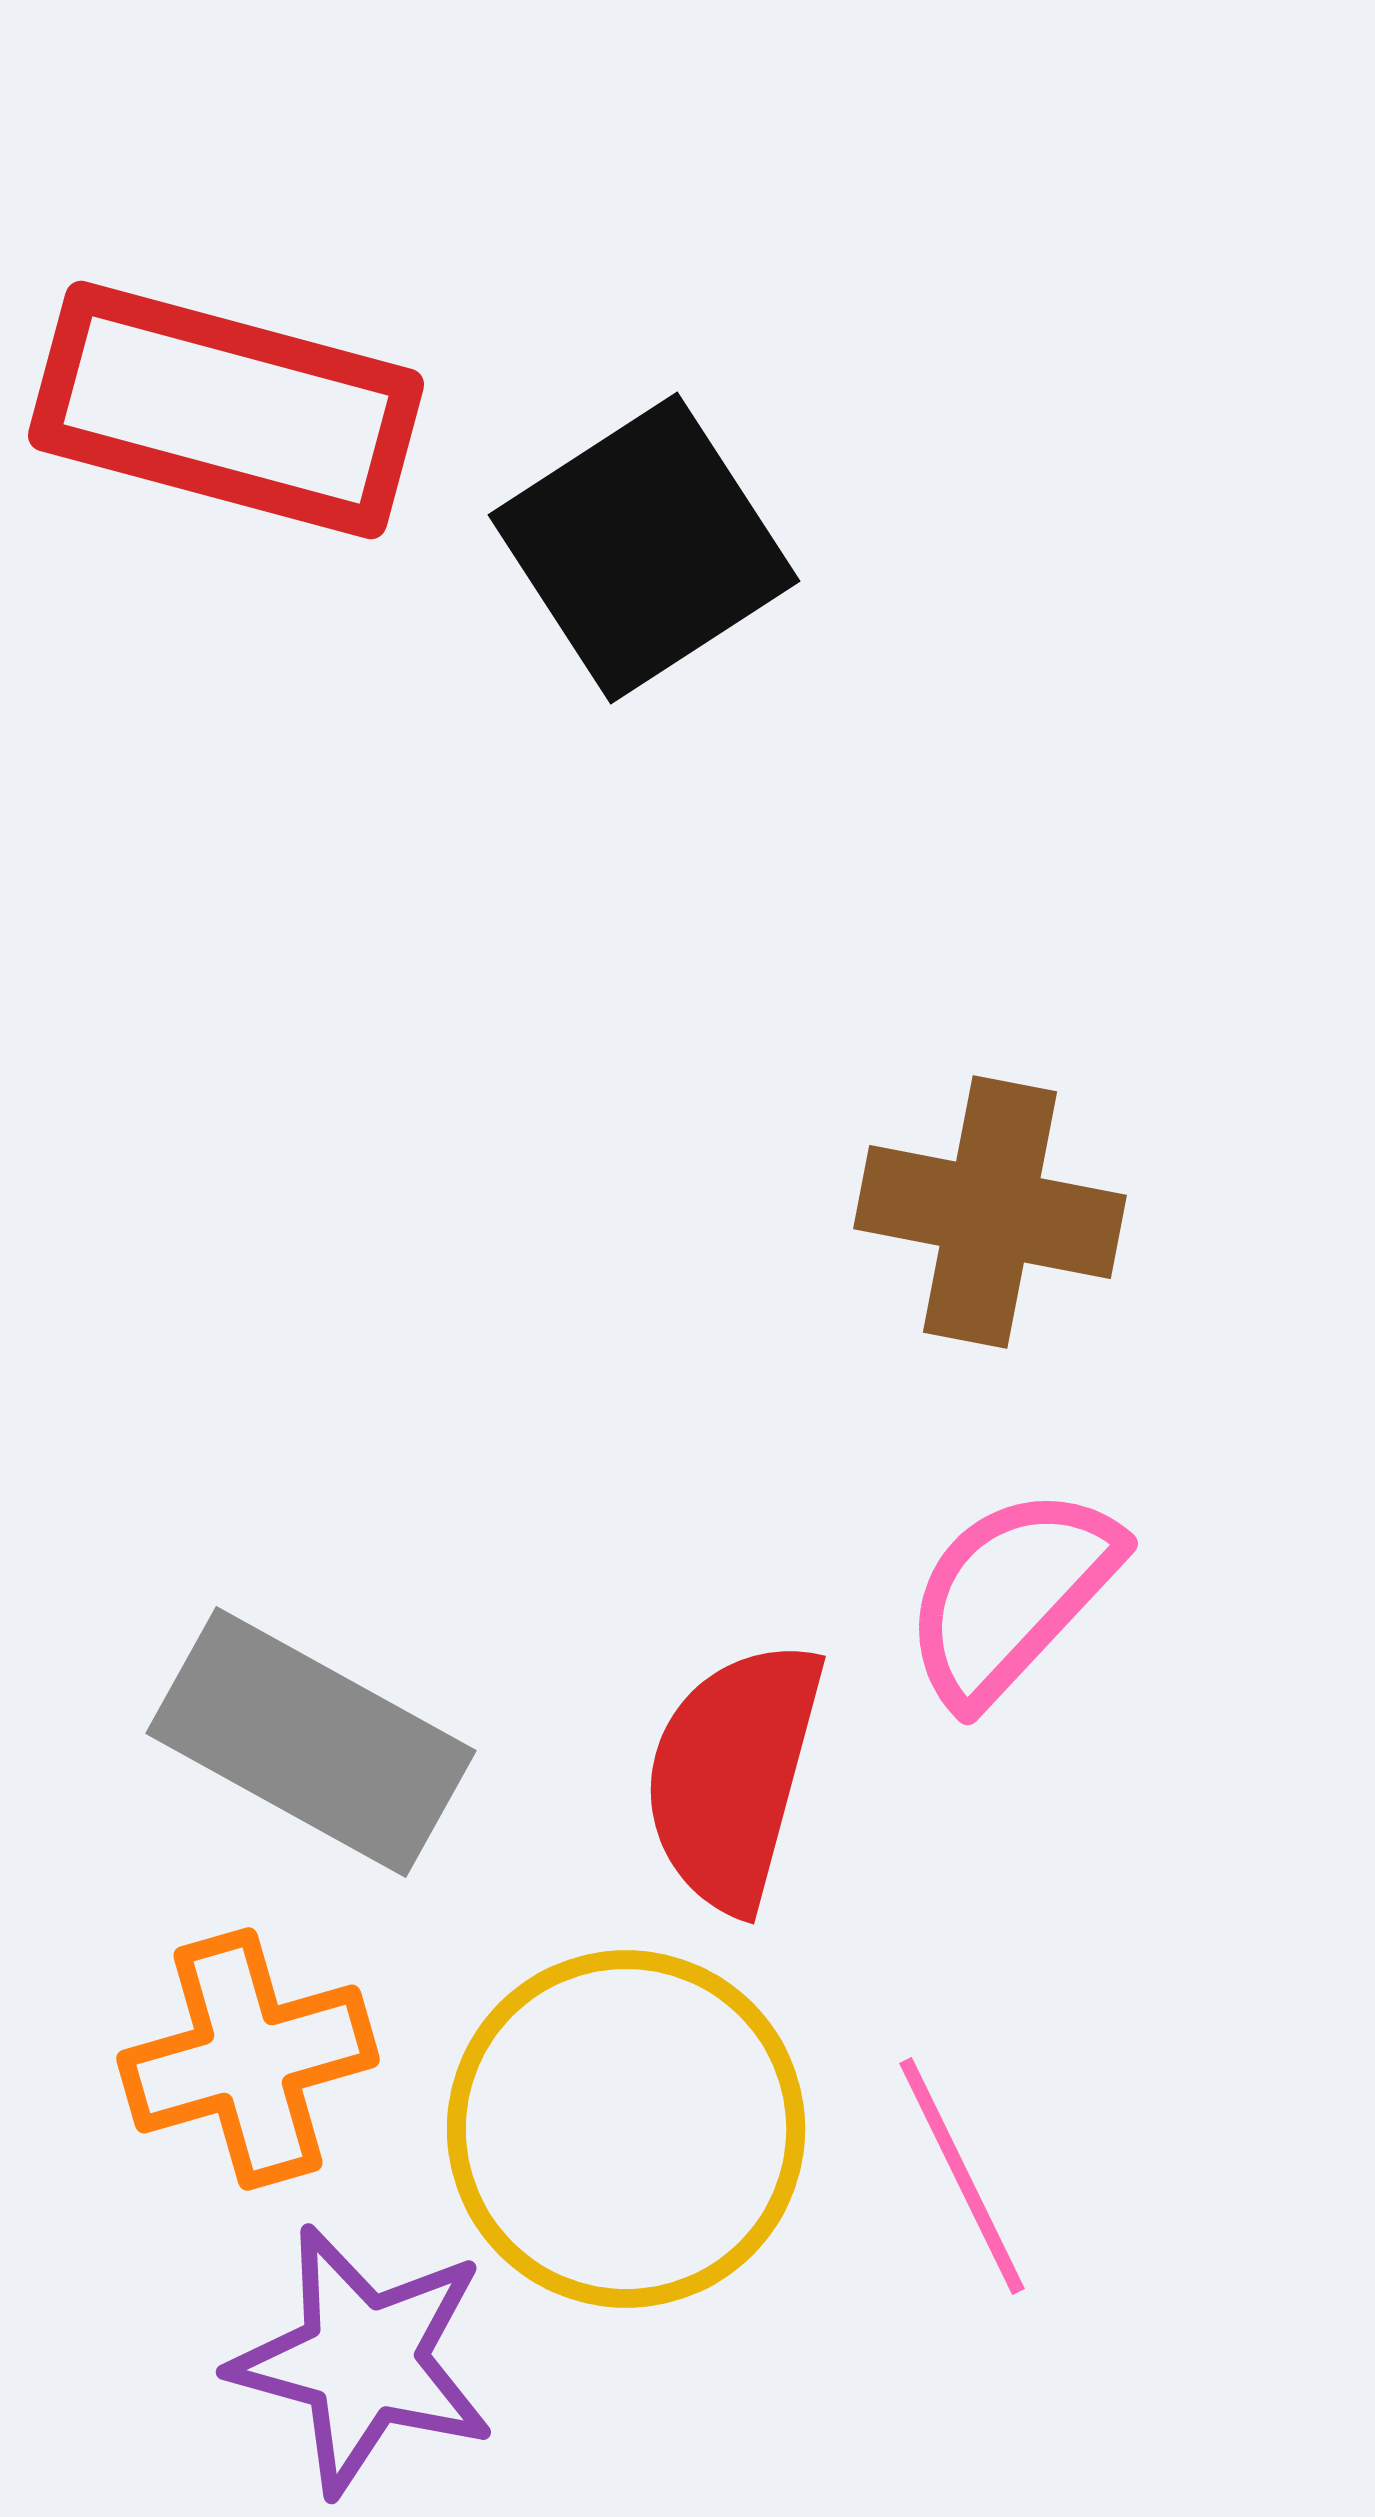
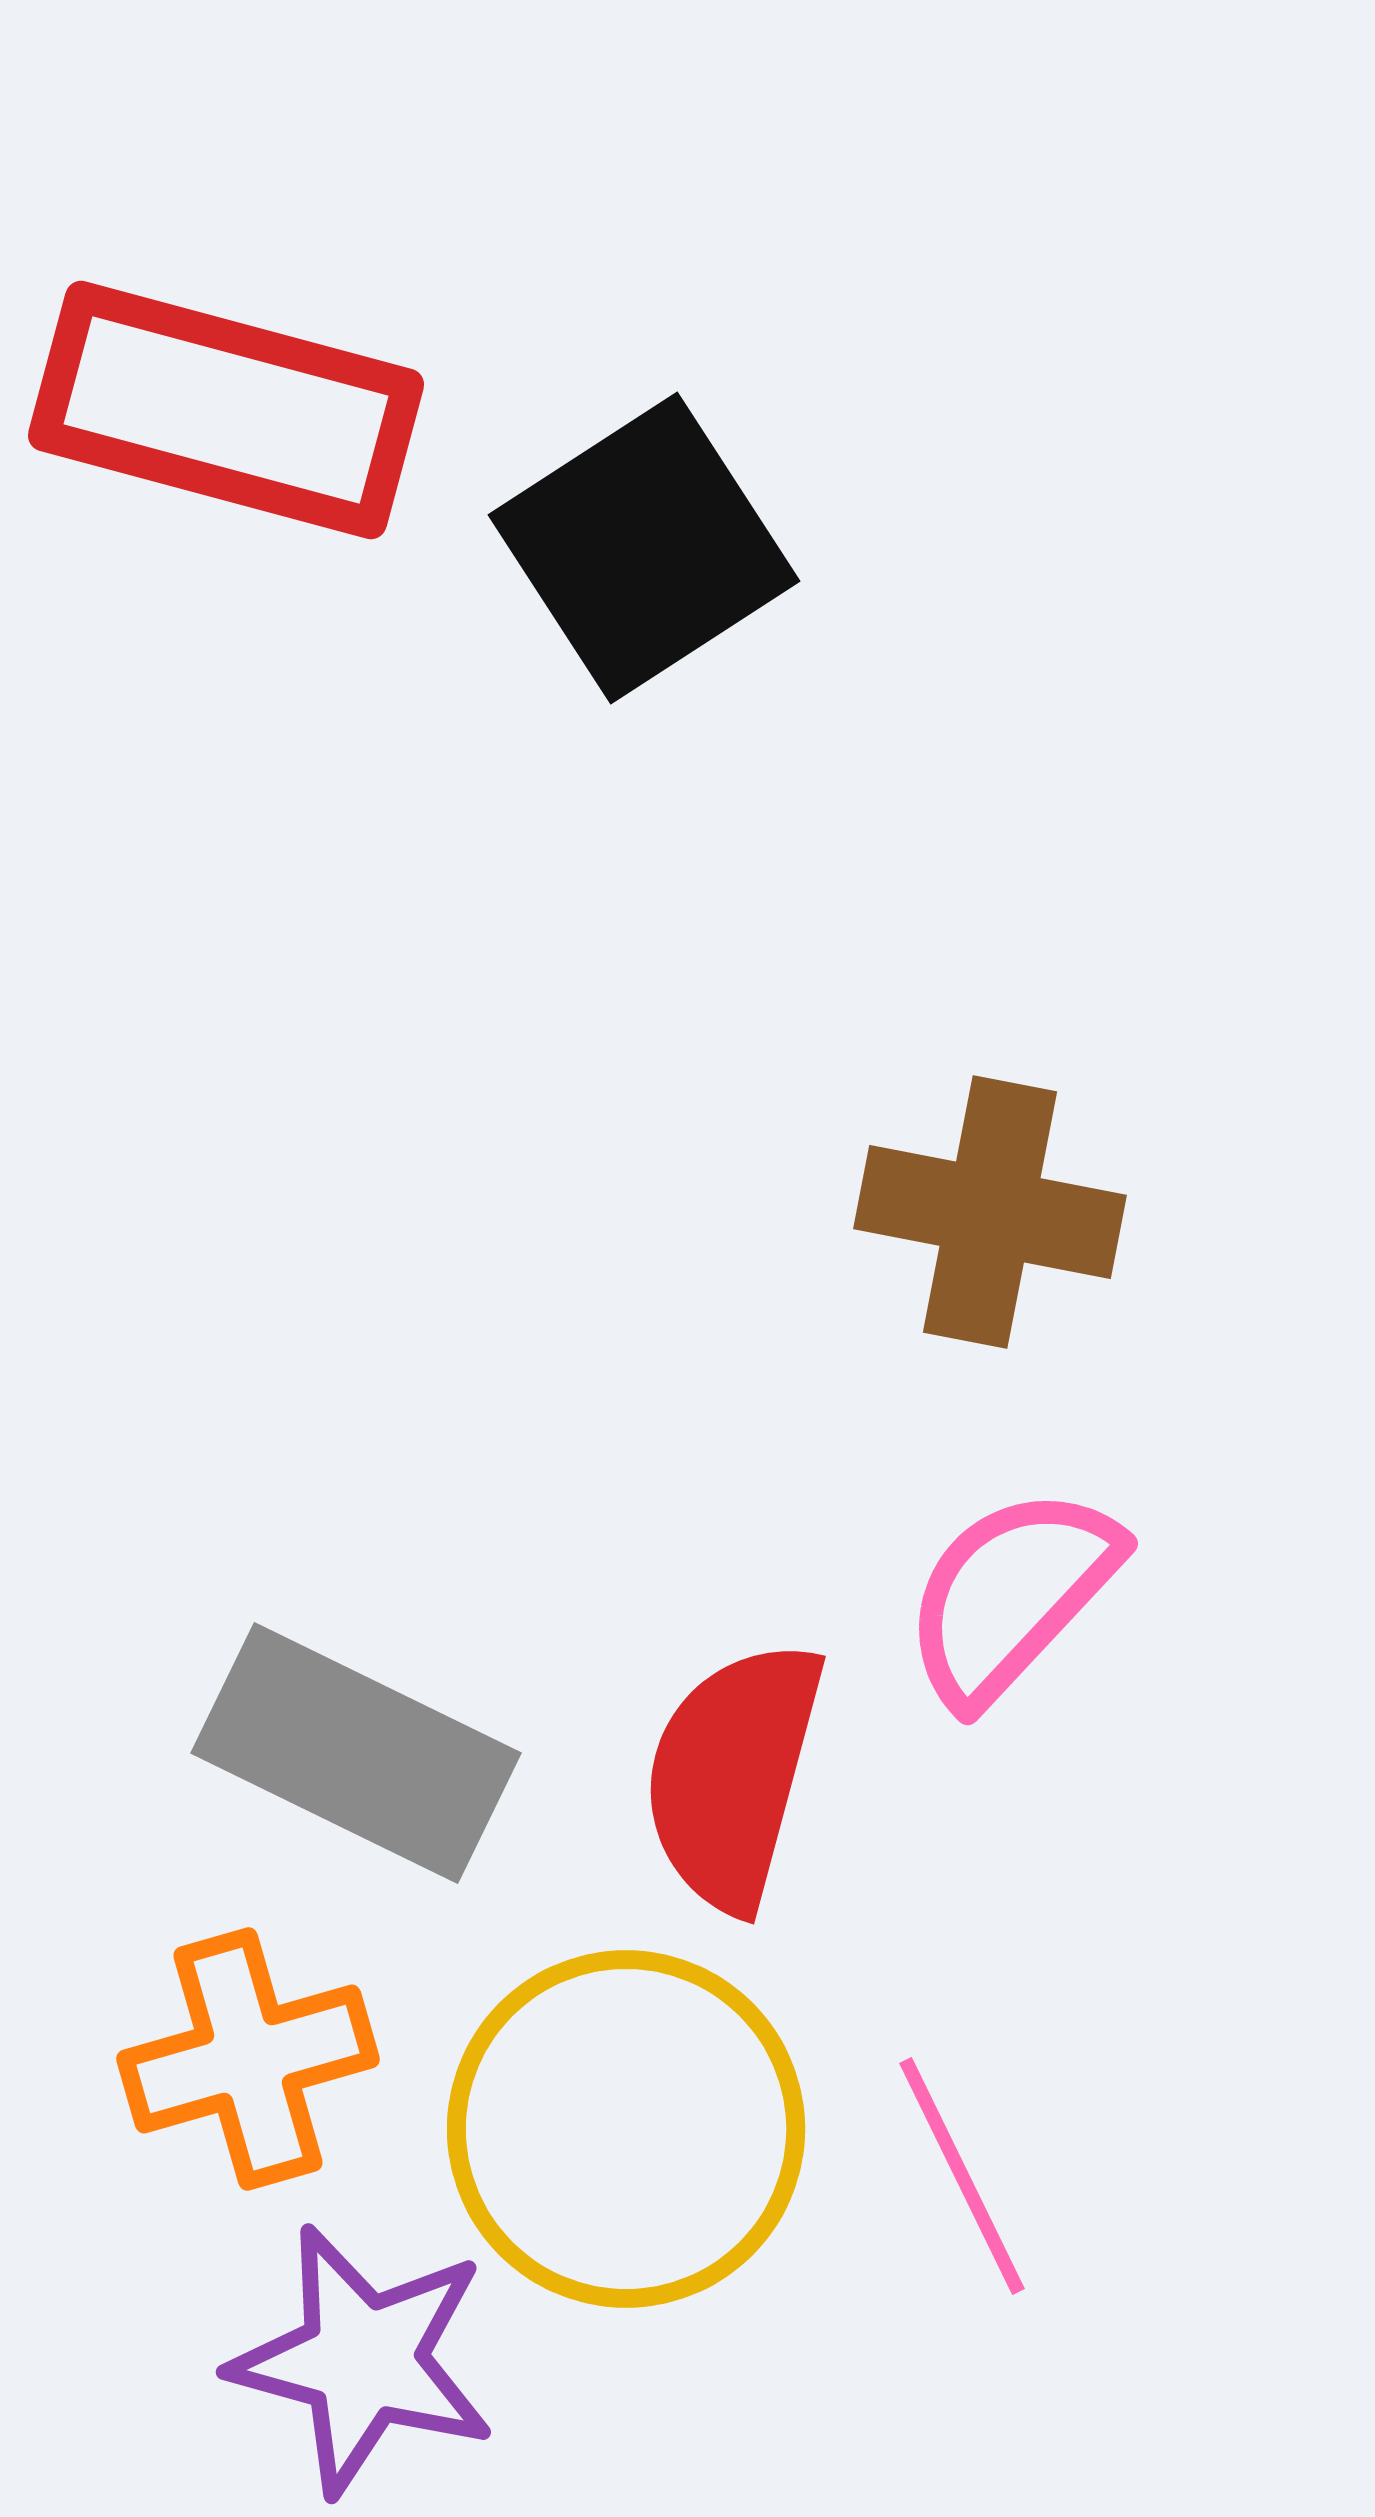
gray rectangle: moved 45 px right, 11 px down; rotated 3 degrees counterclockwise
